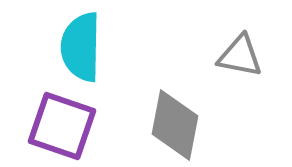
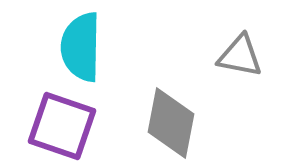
gray diamond: moved 4 px left, 2 px up
